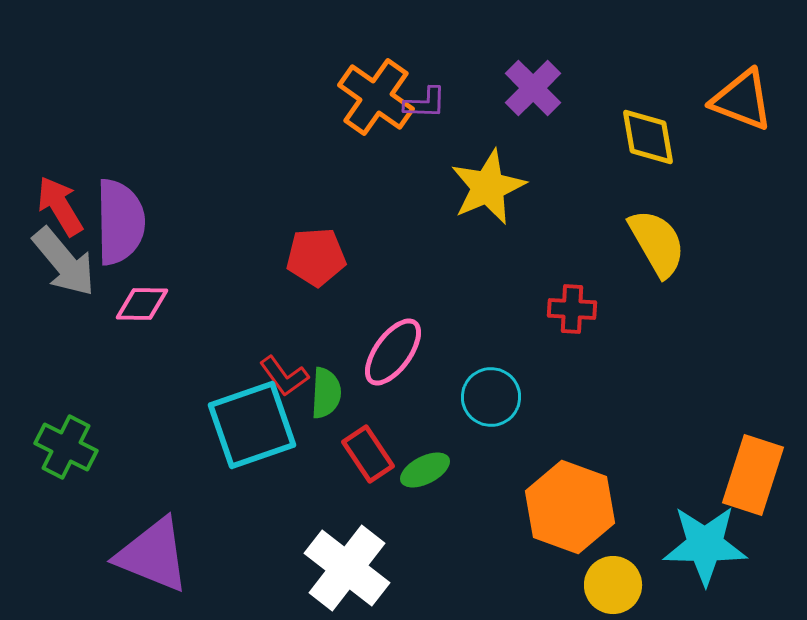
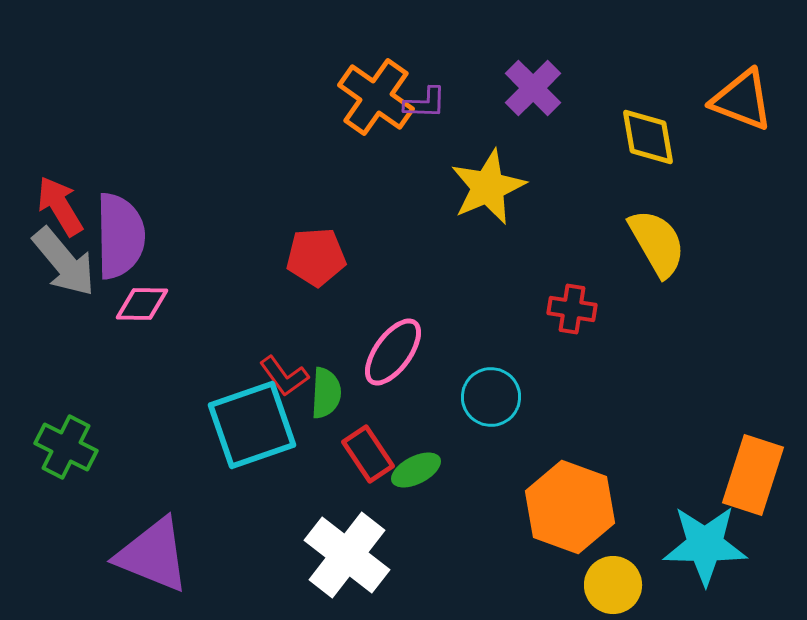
purple semicircle: moved 14 px down
red cross: rotated 6 degrees clockwise
green ellipse: moved 9 px left
white cross: moved 13 px up
